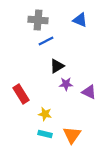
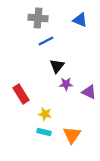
gray cross: moved 2 px up
black triangle: rotated 21 degrees counterclockwise
cyan rectangle: moved 1 px left, 2 px up
